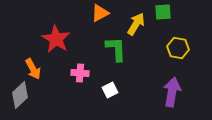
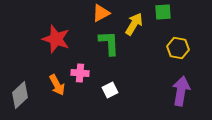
orange triangle: moved 1 px right
yellow arrow: moved 2 px left
red star: rotated 12 degrees counterclockwise
green L-shape: moved 7 px left, 6 px up
orange arrow: moved 24 px right, 16 px down
purple arrow: moved 9 px right, 1 px up
